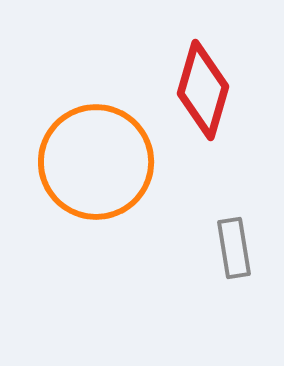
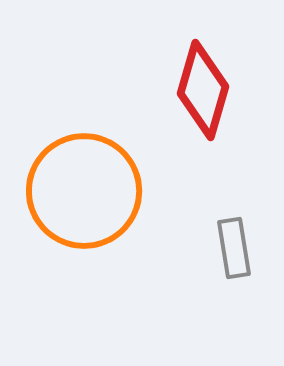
orange circle: moved 12 px left, 29 px down
